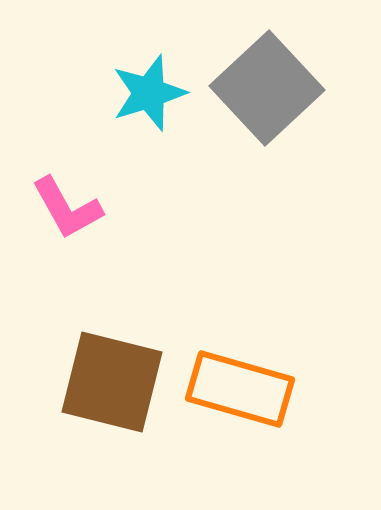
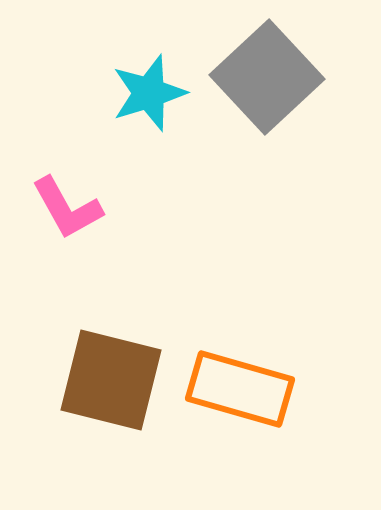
gray square: moved 11 px up
brown square: moved 1 px left, 2 px up
